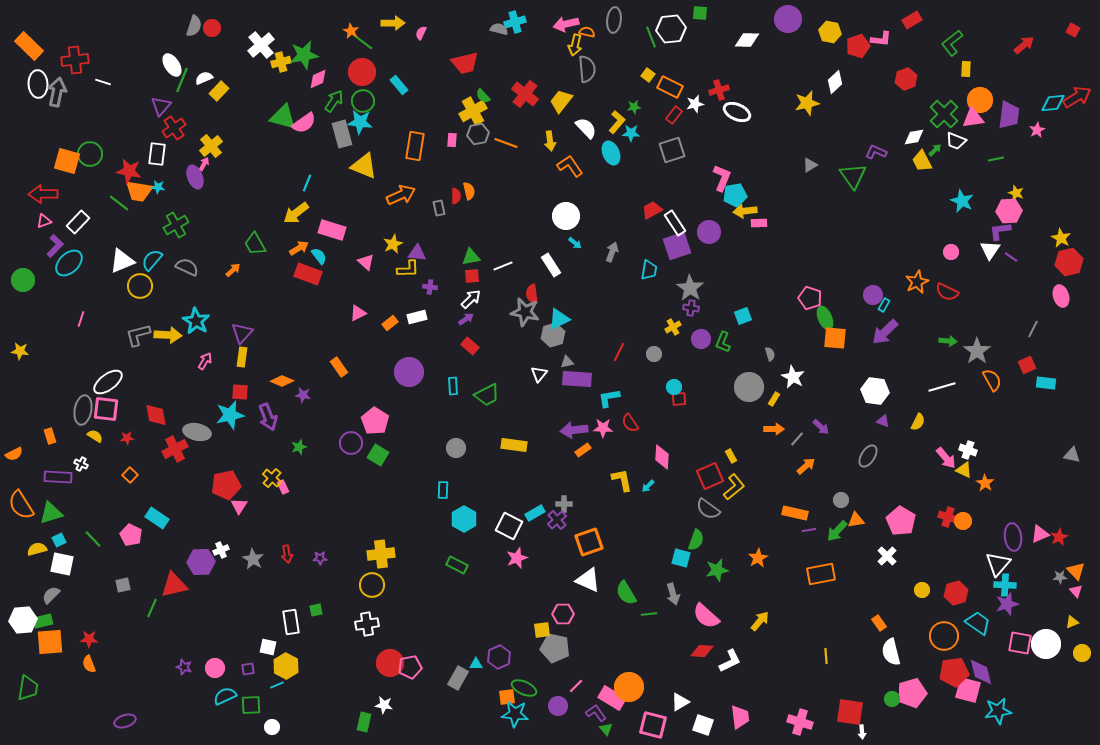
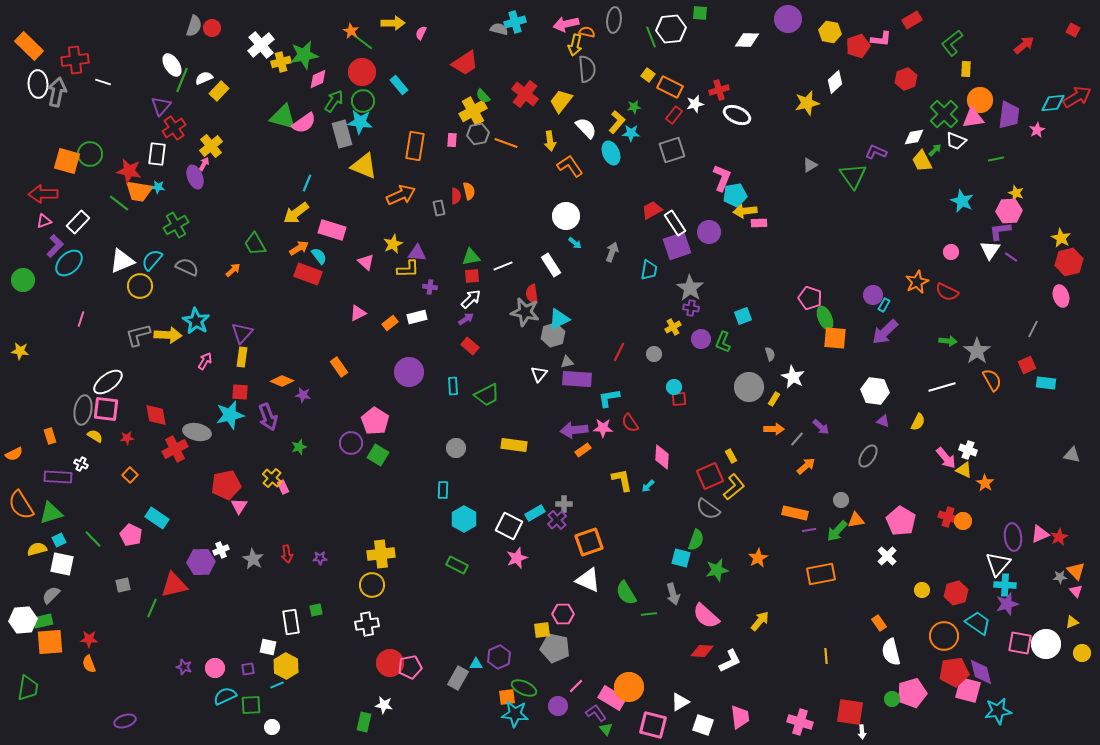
red trapezoid at (465, 63): rotated 20 degrees counterclockwise
white ellipse at (737, 112): moved 3 px down
